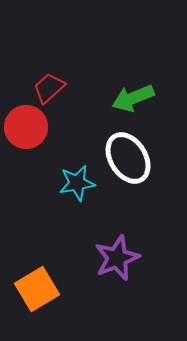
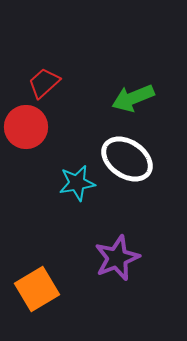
red trapezoid: moved 5 px left, 5 px up
white ellipse: moved 1 px left, 1 px down; rotated 24 degrees counterclockwise
